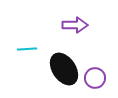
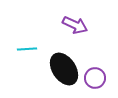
purple arrow: rotated 25 degrees clockwise
